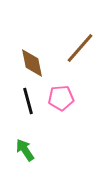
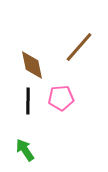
brown line: moved 1 px left, 1 px up
brown diamond: moved 2 px down
black line: rotated 16 degrees clockwise
